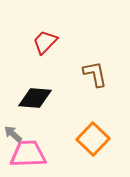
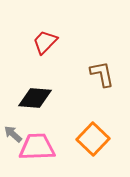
brown L-shape: moved 7 px right
pink trapezoid: moved 9 px right, 7 px up
